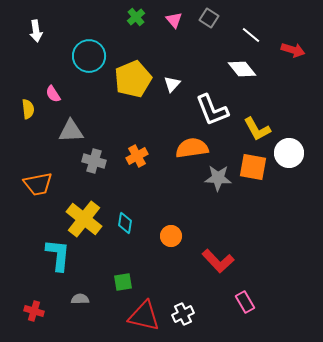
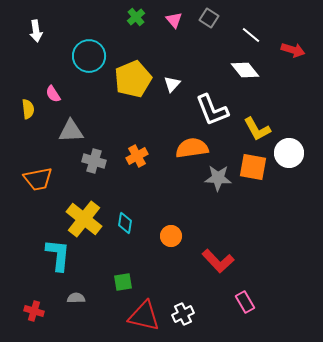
white diamond: moved 3 px right, 1 px down
orange trapezoid: moved 5 px up
gray semicircle: moved 4 px left, 1 px up
